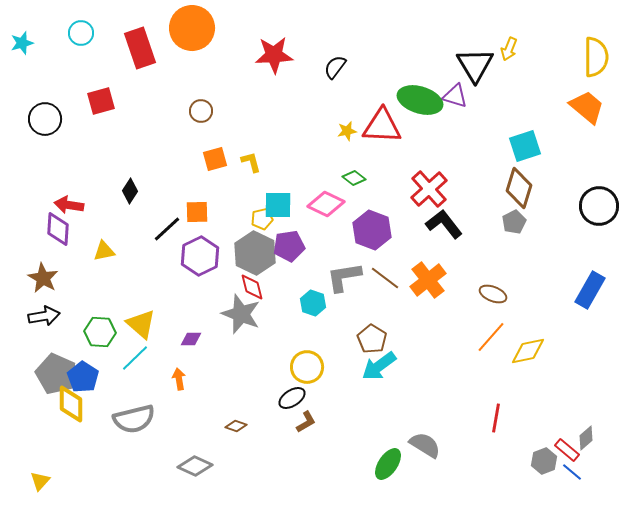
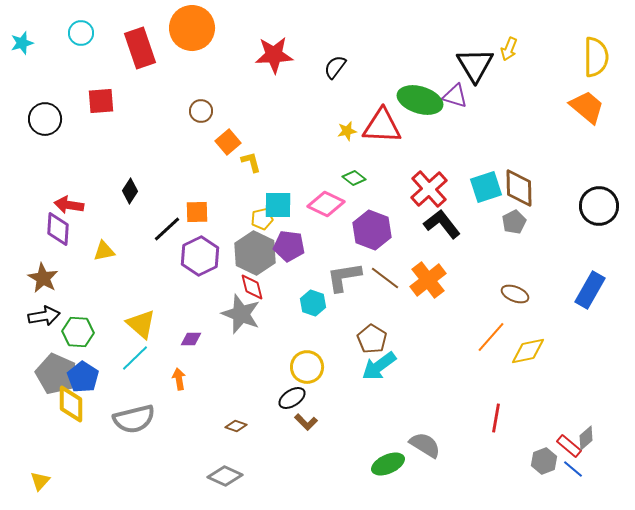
red square at (101, 101): rotated 12 degrees clockwise
cyan square at (525, 146): moved 39 px left, 41 px down
orange square at (215, 159): moved 13 px right, 17 px up; rotated 25 degrees counterclockwise
brown diamond at (519, 188): rotated 18 degrees counterclockwise
black L-shape at (444, 224): moved 2 px left
purple pentagon at (289, 246): rotated 16 degrees clockwise
brown ellipse at (493, 294): moved 22 px right
green hexagon at (100, 332): moved 22 px left
brown L-shape at (306, 422): rotated 75 degrees clockwise
red rectangle at (567, 450): moved 2 px right, 4 px up
green ellipse at (388, 464): rotated 32 degrees clockwise
gray diamond at (195, 466): moved 30 px right, 10 px down
blue line at (572, 472): moved 1 px right, 3 px up
